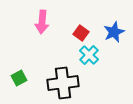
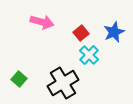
pink arrow: rotated 80 degrees counterclockwise
red square: rotated 14 degrees clockwise
green square: moved 1 px down; rotated 21 degrees counterclockwise
black cross: rotated 24 degrees counterclockwise
